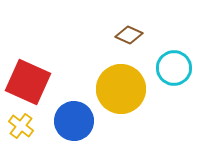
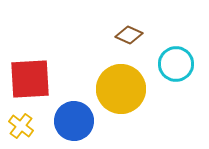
cyan circle: moved 2 px right, 4 px up
red square: moved 2 px right, 3 px up; rotated 27 degrees counterclockwise
